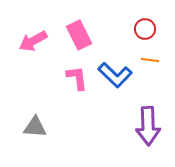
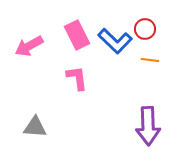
pink rectangle: moved 2 px left
pink arrow: moved 4 px left, 5 px down
blue L-shape: moved 34 px up
